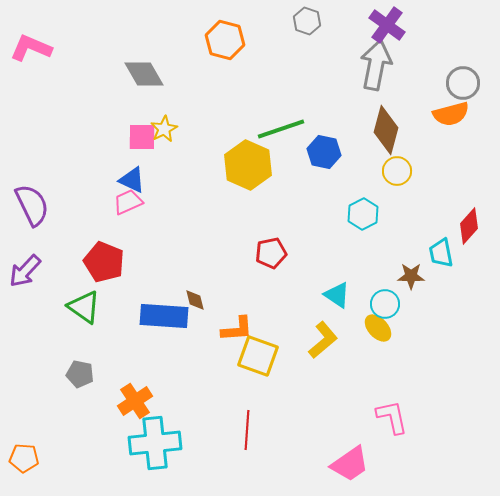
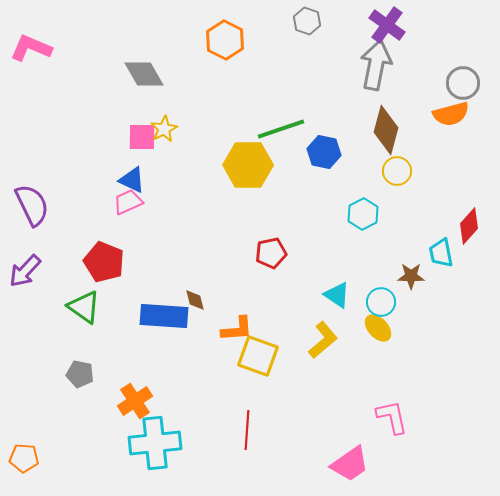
orange hexagon at (225, 40): rotated 12 degrees clockwise
yellow hexagon at (248, 165): rotated 24 degrees counterclockwise
cyan circle at (385, 304): moved 4 px left, 2 px up
